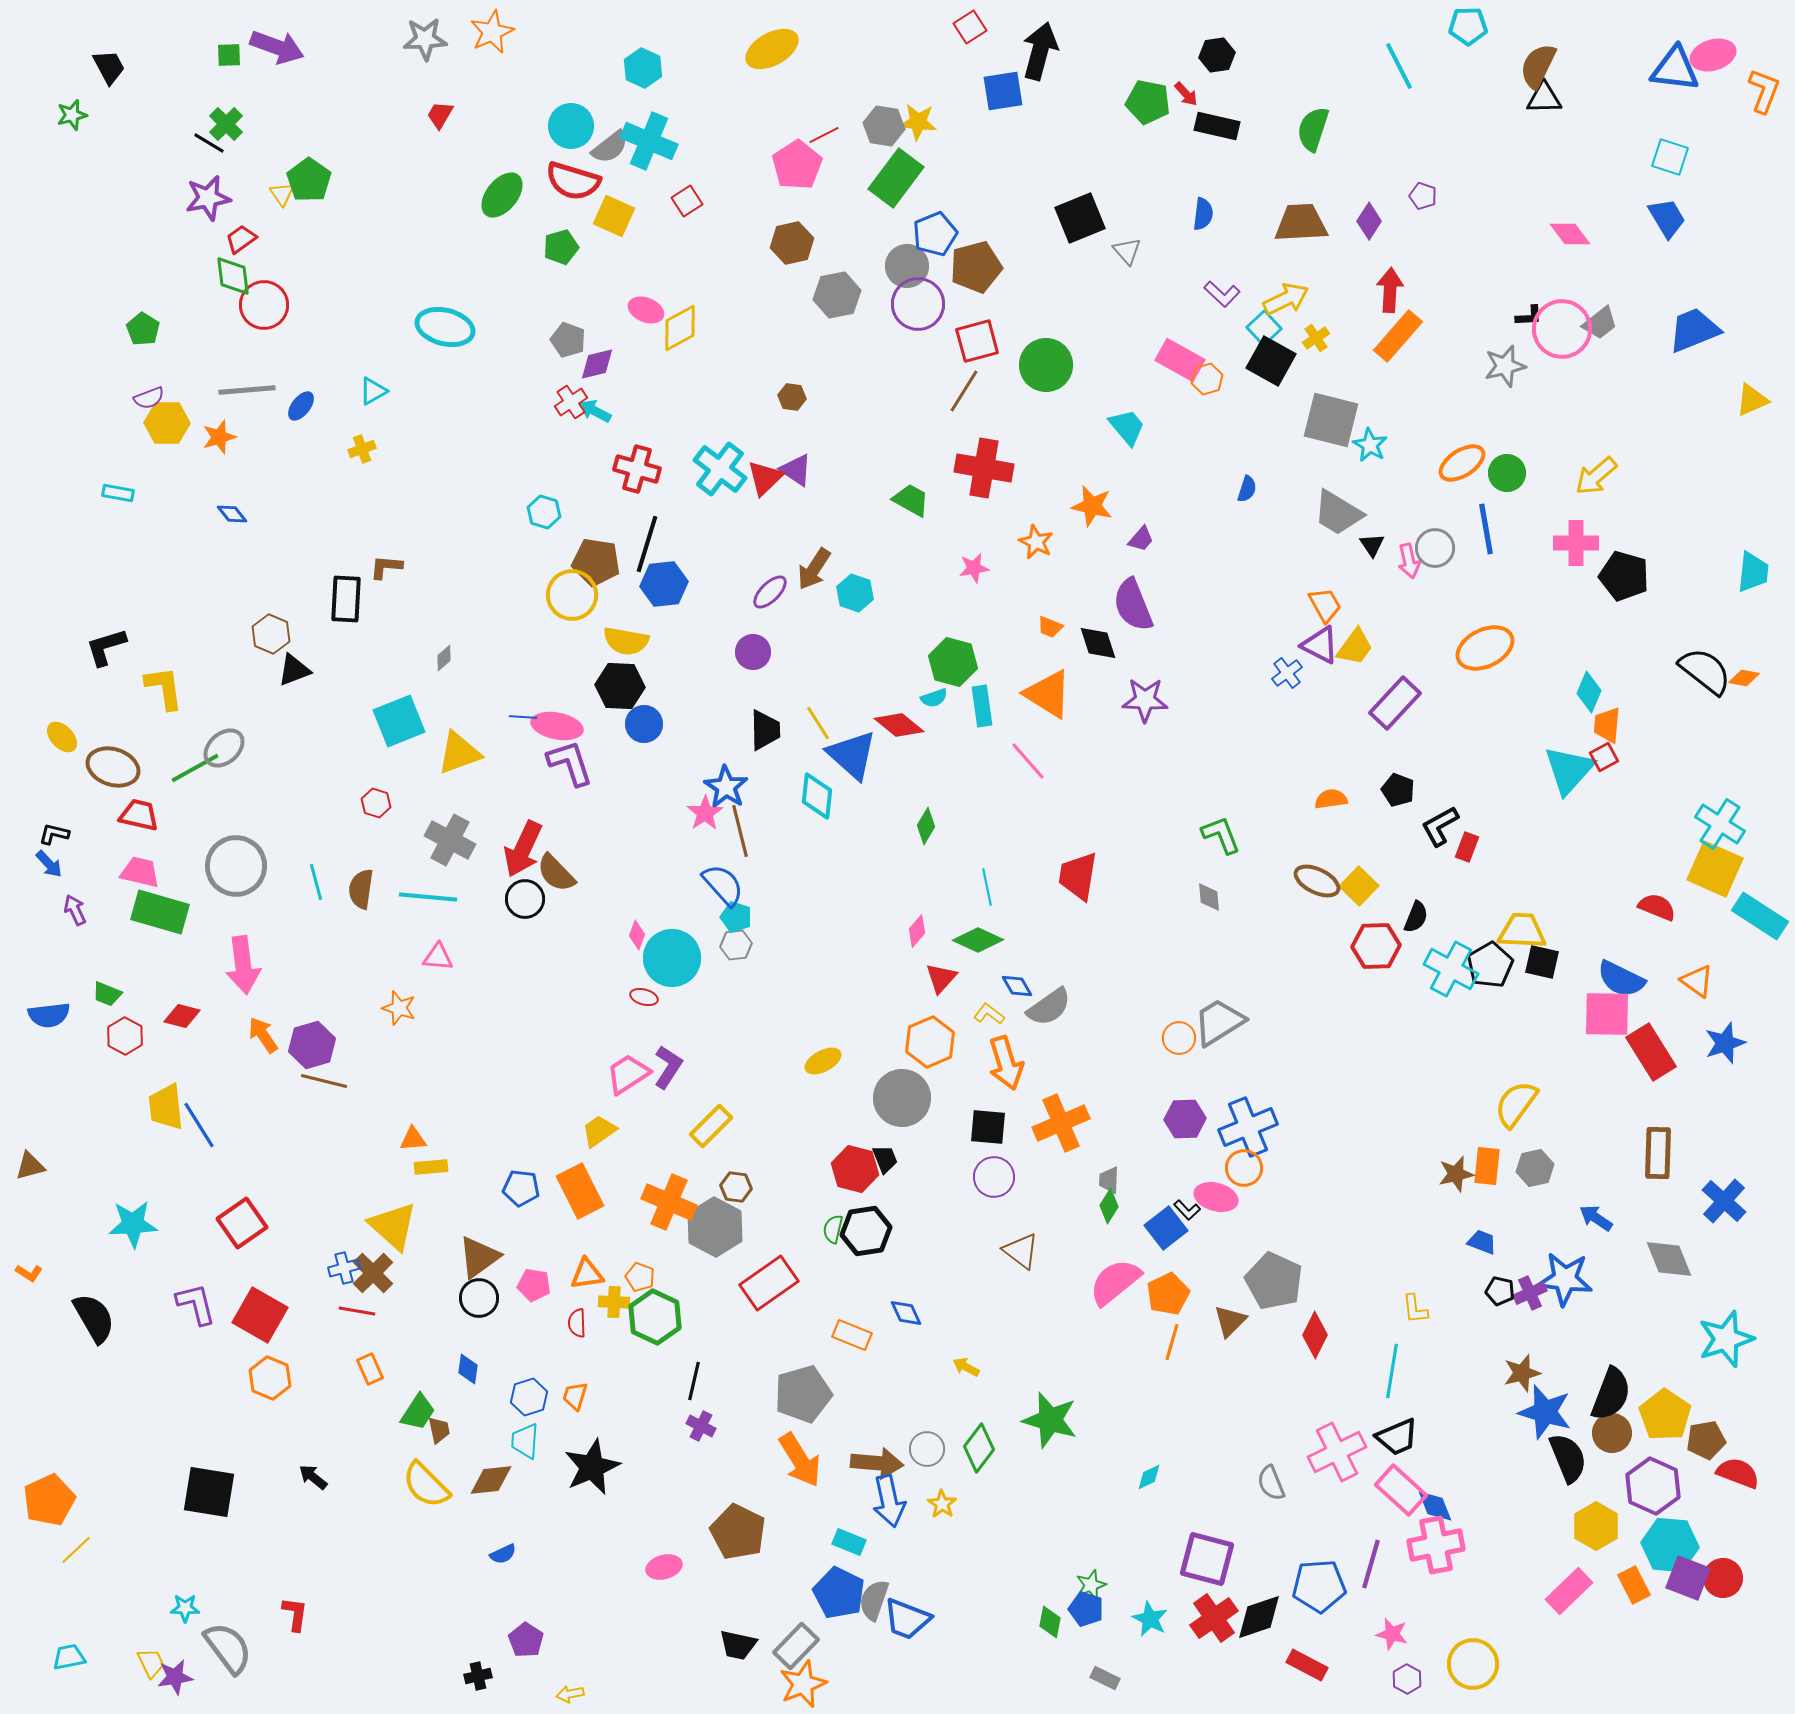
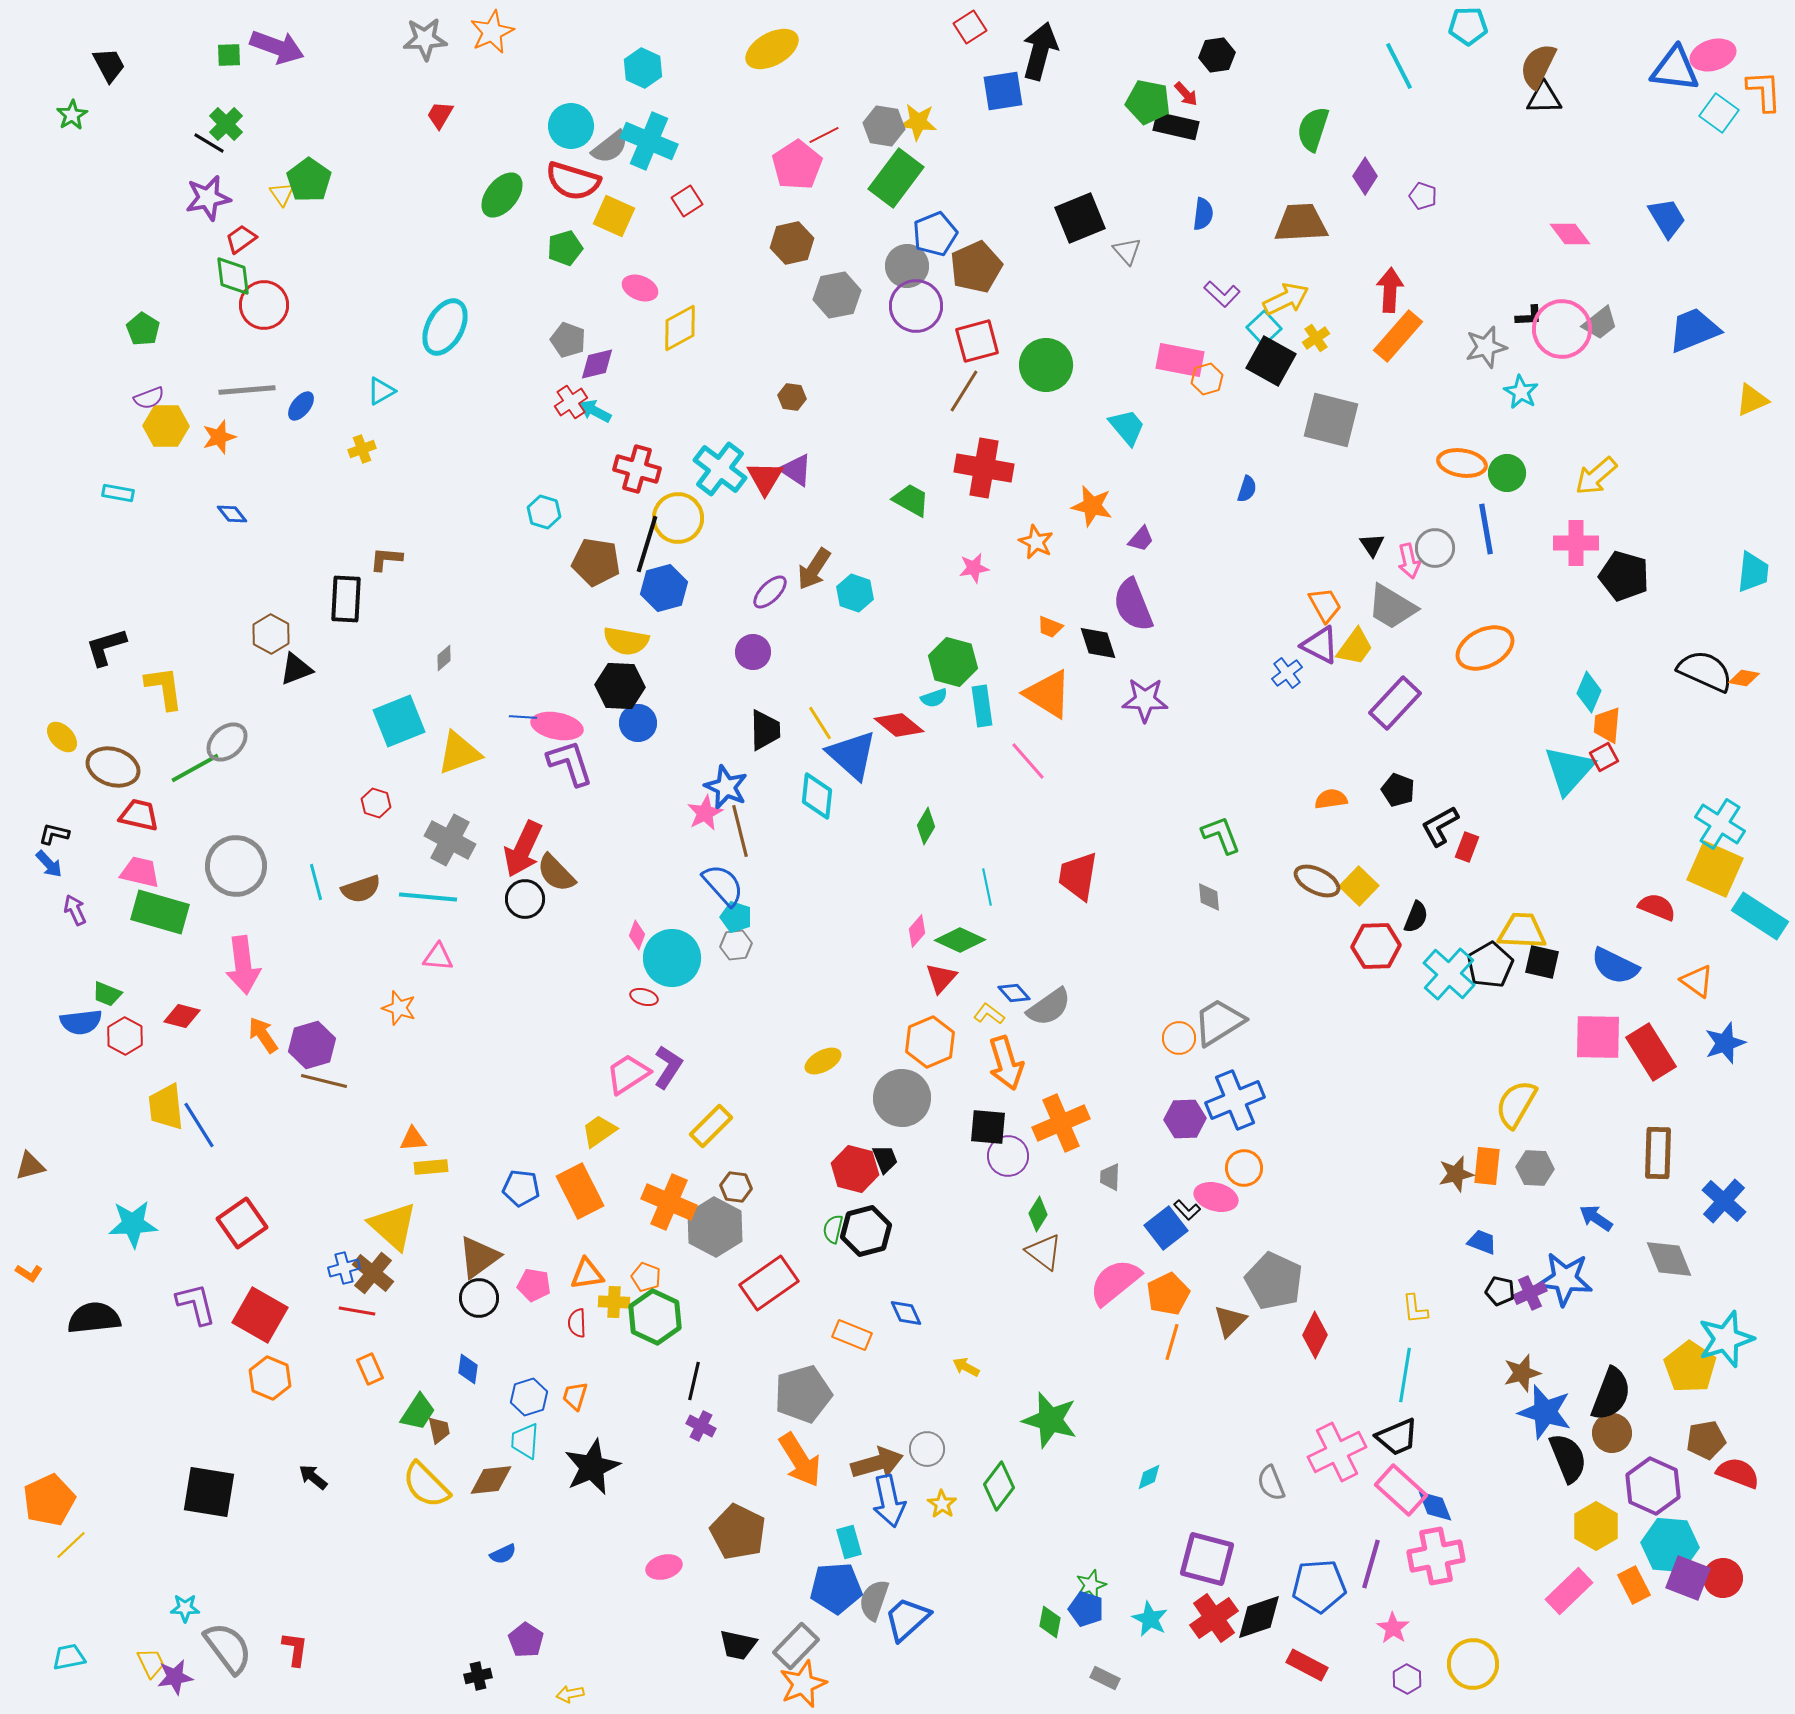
black trapezoid at (109, 67): moved 2 px up
orange L-shape at (1764, 91): rotated 24 degrees counterclockwise
green star at (72, 115): rotated 16 degrees counterclockwise
black rectangle at (1217, 126): moved 41 px left
cyan square at (1670, 157): moved 49 px right, 44 px up; rotated 18 degrees clockwise
purple diamond at (1369, 221): moved 4 px left, 45 px up
green pentagon at (561, 247): moved 4 px right, 1 px down
brown pentagon at (976, 267): rotated 9 degrees counterclockwise
purple circle at (918, 304): moved 2 px left, 2 px down
pink ellipse at (646, 310): moved 6 px left, 22 px up
cyan ellipse at (445, 327): rotated 76 degrees counterclockwise
pink rectangle at (1180, 360): rotated 18 degrees counterclockwise
gray star at (1505, 366): moved 19 px left, 19 px up
cyan triangle at (373, 391): moved 8 px right
yellow hexagon at (167, 423): moved 1 px left, 3 px down
cyan star at (1370, 445): moved 151 px right, 53 px up
orange ellipse at (1462, 463): rotated 42 degrees clockwise
red triangle at (765, 478): rotated 15 degrees counterclockwise
gray trapezoid at (1338, 513): moved 54 px right, 94 px down
brown L-shape at (386, 567): moved 8 px up
blue hexagon at (664, 584): moved 4 px down; rotated 9 degrees counterclockwise
yellow circle at (572, 595): moved 106 px right, 77 px up
brown hexagon at (271, 634): rotated 6 degrees clockwise
black triangle at (294, 670): moved 2 px right, 1 px up
black semicircle at (1705, 671): rotated 14 degrees counterclockwise
yellow line at (818, 723): moved 2 px right
blue circle at (644, 724): moved 6 px left, 1 px up
gray ellipse at (224, 748): moved 3 px right, 6 px up
blue star at (726, 787): rotated 9 degrees counterclockwise
pink star at (705, 813): rotated 6 degrees clockwise
brown semicircle at (361, 889): rotated 117 degrees counterclockwise
green diamond at (978, 940): moved 18 px left
cyan cross at (1451, 969): moved 2 px left, 5 px down; rotated 14 degrees clockwise
blue semicircle at (1621, 979): moved 6 px left, 13 px up
blue diamond at (1017, 986): moved 3 px left, 7 px down; rotated 12 degrees counterclockwise
pink square at (1607, 1014): moved 9 px left, 23 px down
blue semicircle at (49, 1015): moved 32 px right, 7 px down
yellow semicircle at (1516, 1104): rotated 6 degrees counterclockwise
blue cross at (1248, 1127): moved 13 px left, 27 px up
gray hexagon at (1535, 1168): rotated 15 degrees clockwise
purple circle at (994, 1177): moved 14 px right, 21 px up
gray trapezoid at (1109, 1180): moved 1 px right, 3 px up
green diamond at (1109, 1206): moved 71 px left, 8 px down
black hexagon at (866, 1231): rotated 6 degrees counterclockwise
brown triangle at (1021, 1251): moved 23 px right, 1 px down
brown cross at (373, 1273): rotated 6 degrees counterclockwise
orange pentagon at (640, 1277): moved 6 px right
black semicircle at (94, 1318): rotated 66 degrees counterclockwise
cyan line at (1392, 1371): moved 13 px right, 4 px down
yellow pentagon at (1665, 1415): moved 25 px right, 48 px up
green diamond at (979, 1448): moved 20 px right, 38 px down
brown arrow at (877, 1463): rotated 21 degrees counterclockwise
cyan rectangle at (849, 1542): rotated 52 degrees clockwise
pink cross at (1436, 1545): moved 11 px down
yellow line at (76, 1550): moved 5 px left, 5 px up
blue pentagon at (839, 1593): moved 3 px left, 5 px up; rotated 30 degrees counterclockwise
red L-shape at (295, 1614): moved 35 px down
blue trapezoid at (907, 1619): rotated 117 degrees clockwise
pink star at (1392, 1634): moved 1 px right, 6 px up; rotated 20 degrees clockwise
